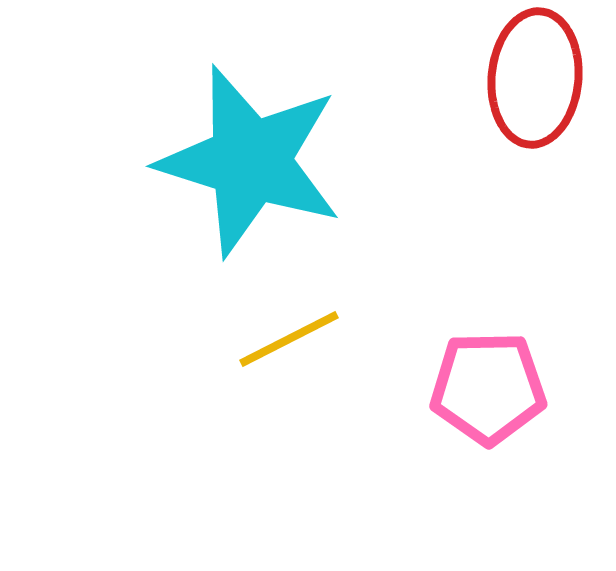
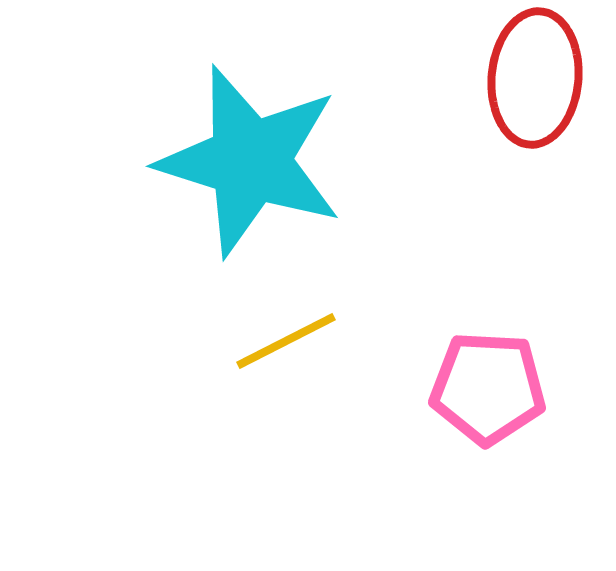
yellow line: moved 3 px left, 2 px down
pink pentagon: rotated 4 degrees clockwise
